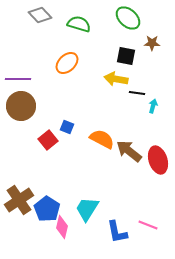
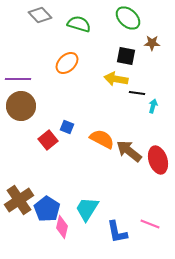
pink line: moved 2 px right, 1 px up
